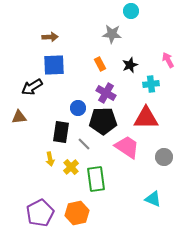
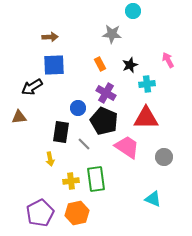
cyan circle: moved 2 px right
cyan cross: moved 4 px left
black pentagon: moved 1 px right; rotated 24 degrees clockwise
yellow cross: moved 14 px down; rotated 35 degrees clockwise
